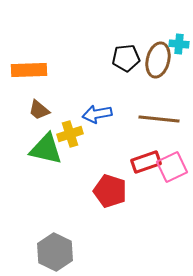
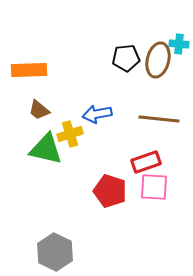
pink square: moved 18 px left, 20 px down; rotated 28 degrees clockwise
